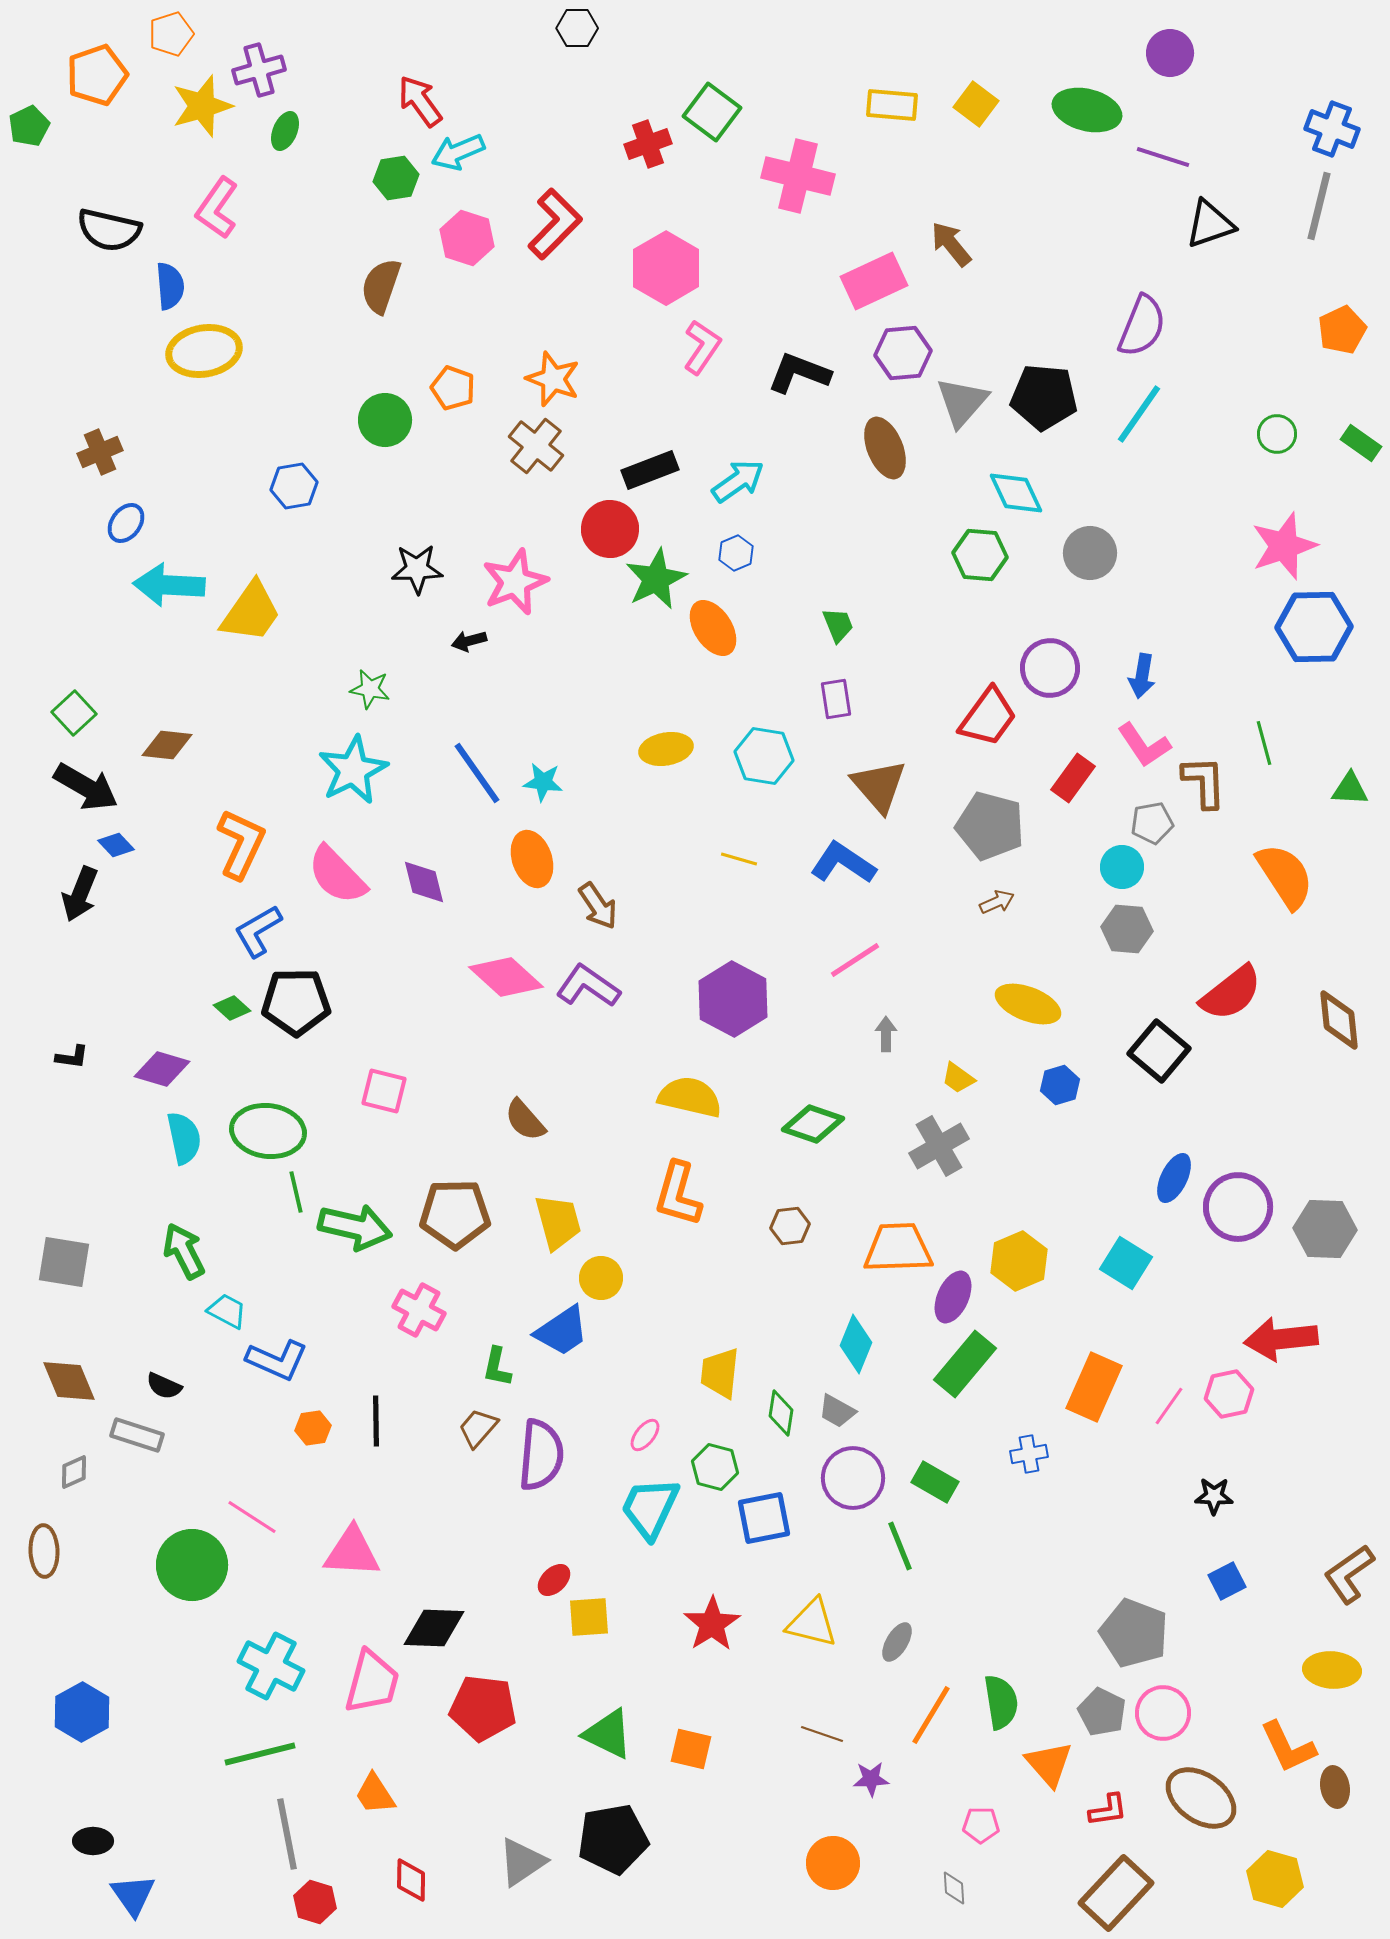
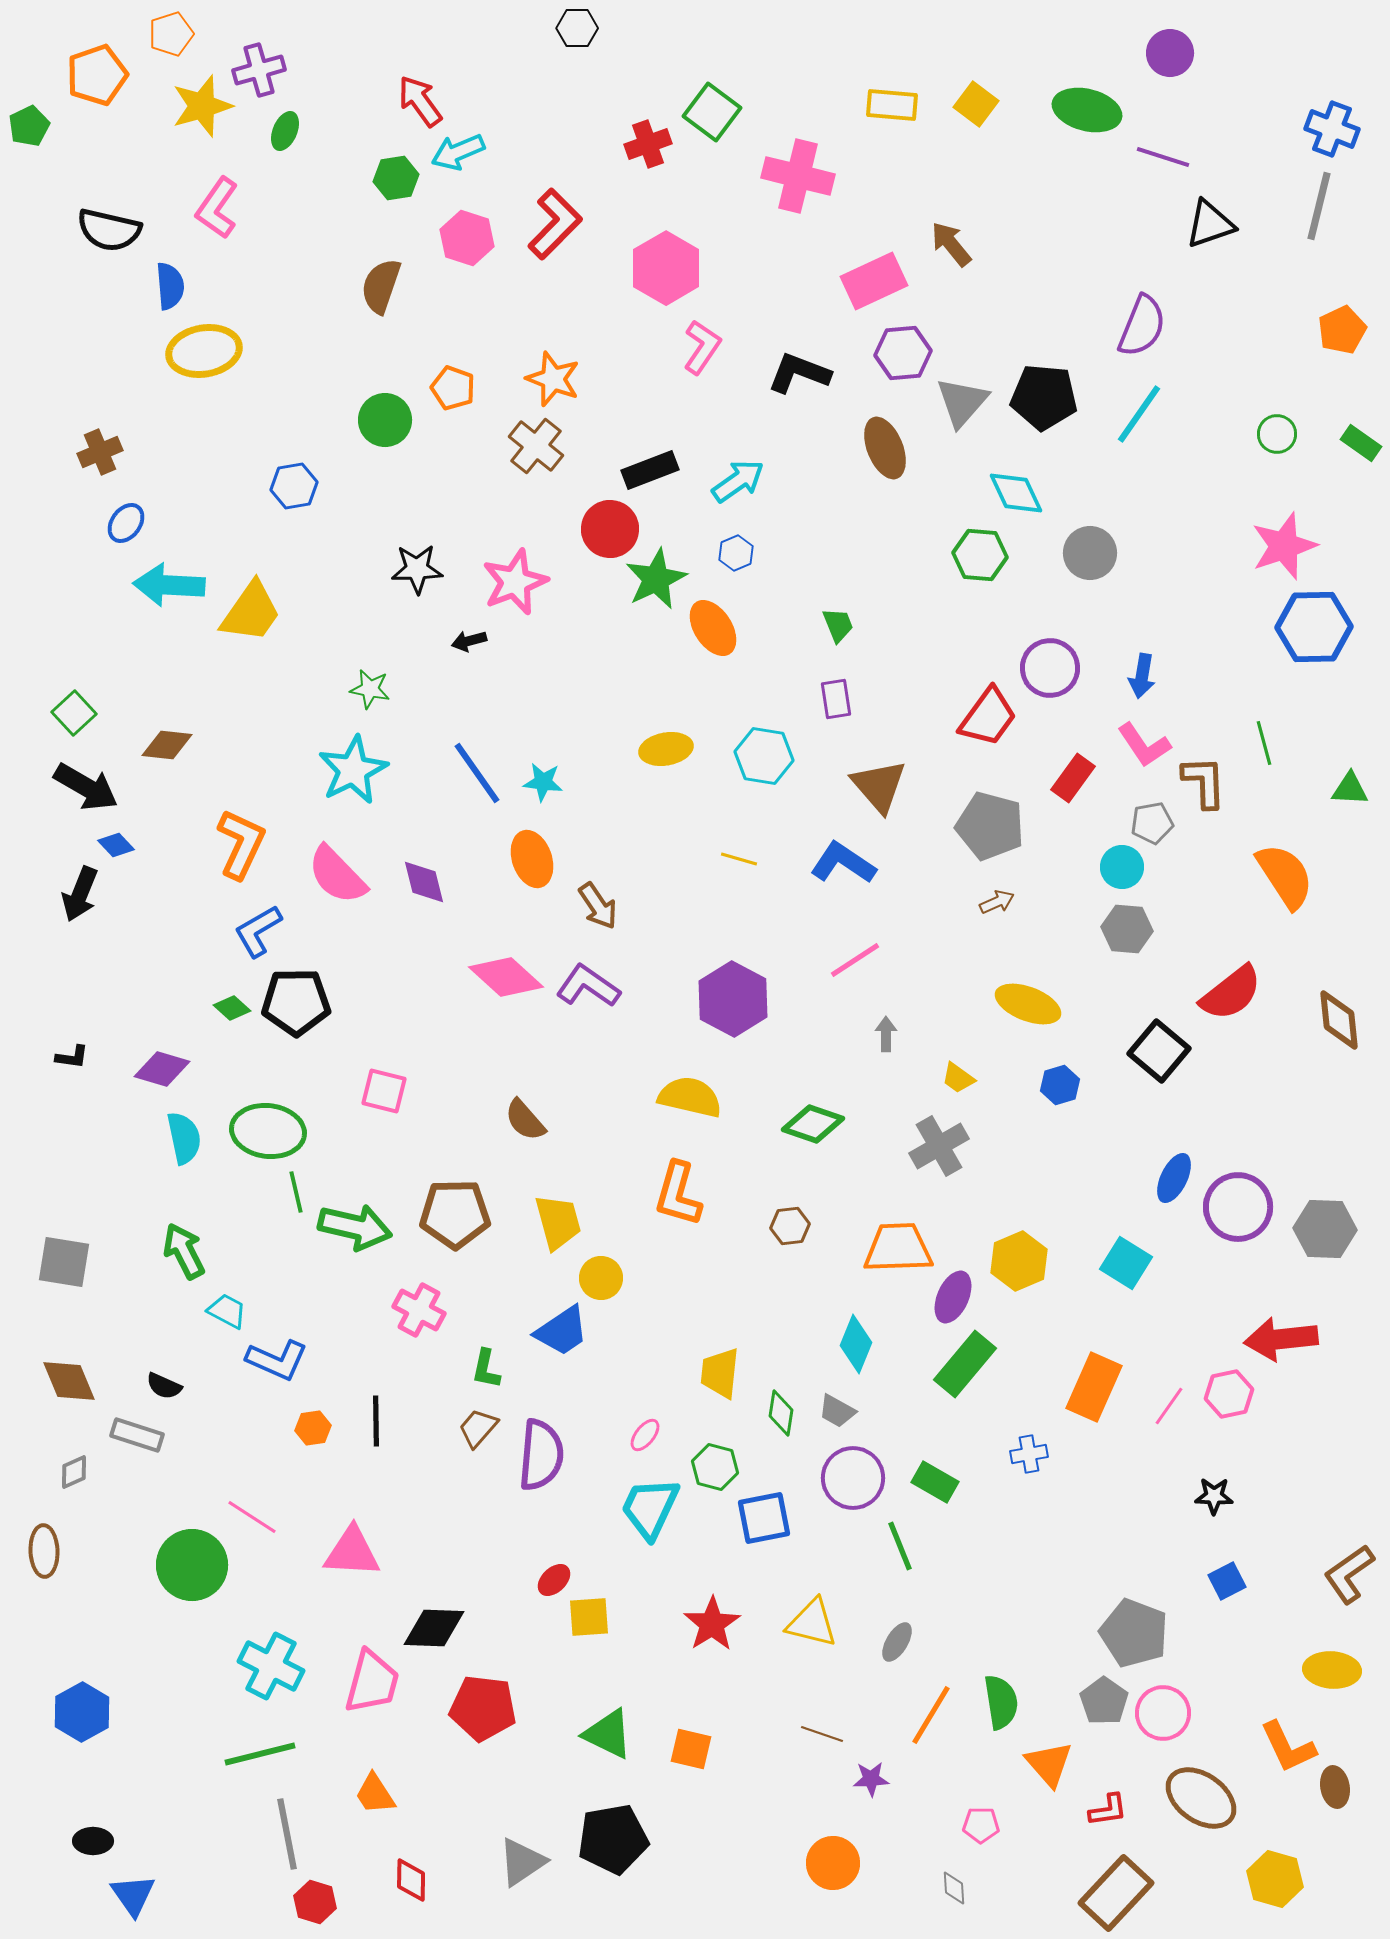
green L-shape at (497, 1367): moved 11 px left, 2 px down
gray pentagon at (1102, 1712): moved 2 px right, 11 px up; rotated 9 degrees clockwise
